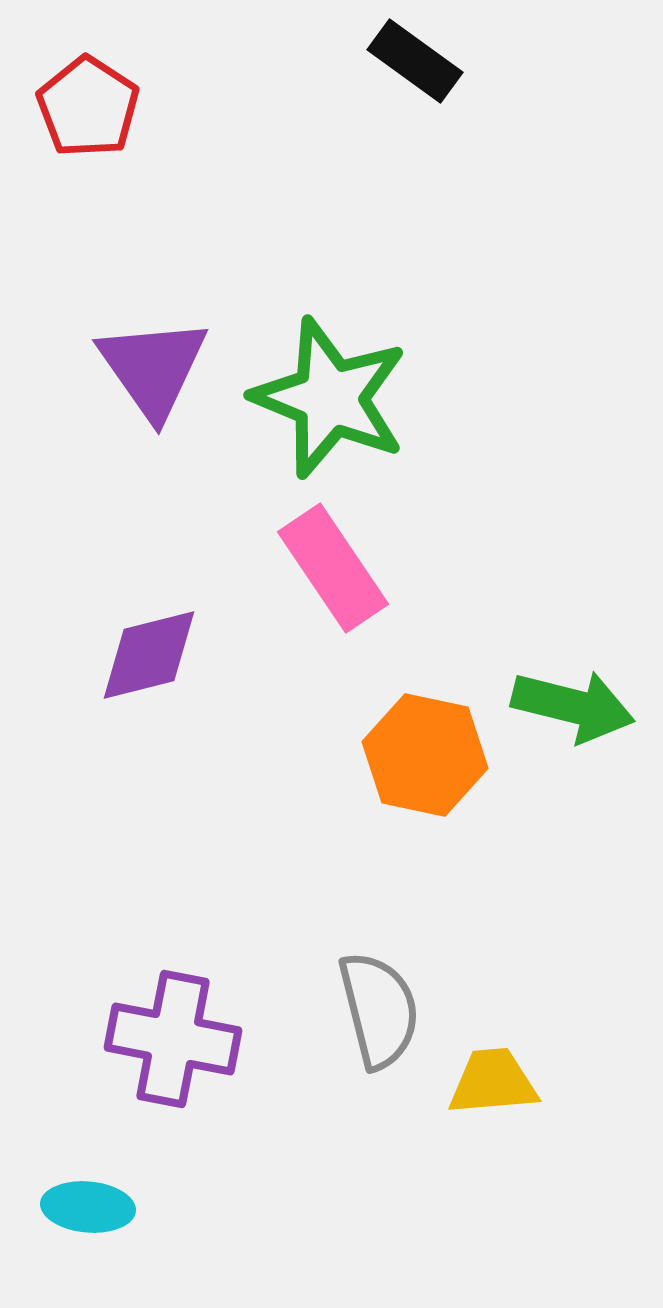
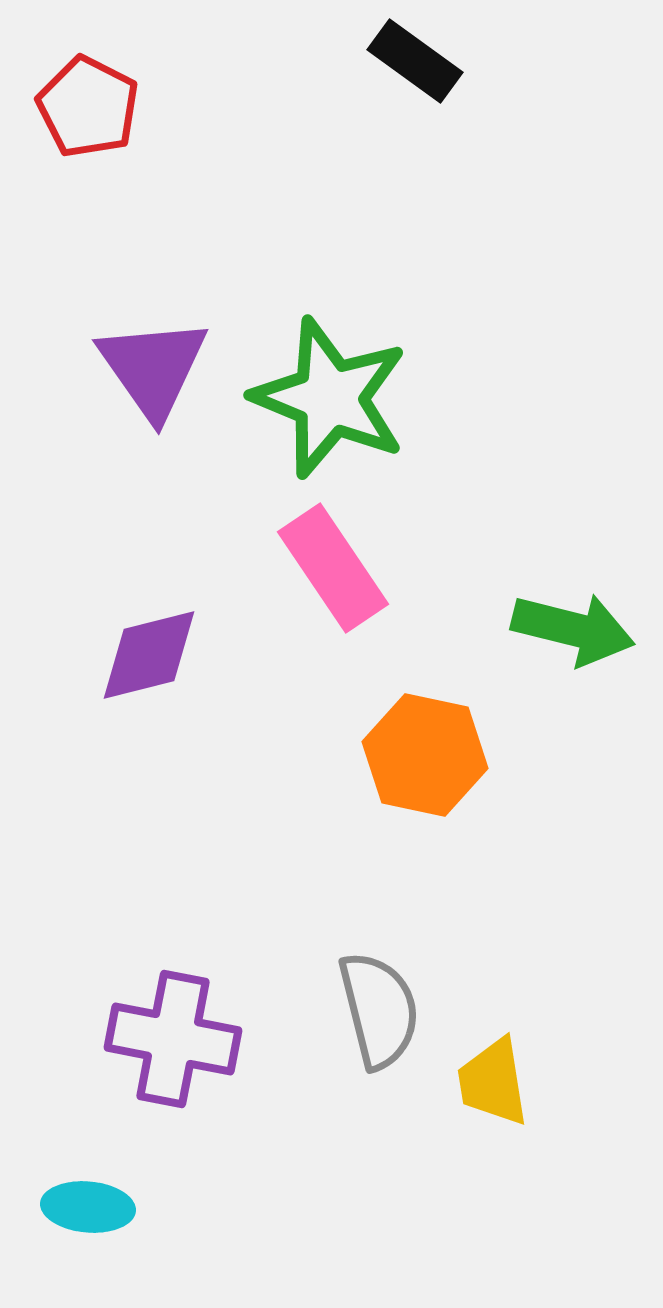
red pentagon: rotated 6 degrees counterclockwise
green arrow: moved 77 px up
yellow trapezoid: rotated 94 degrees counterclockwise
